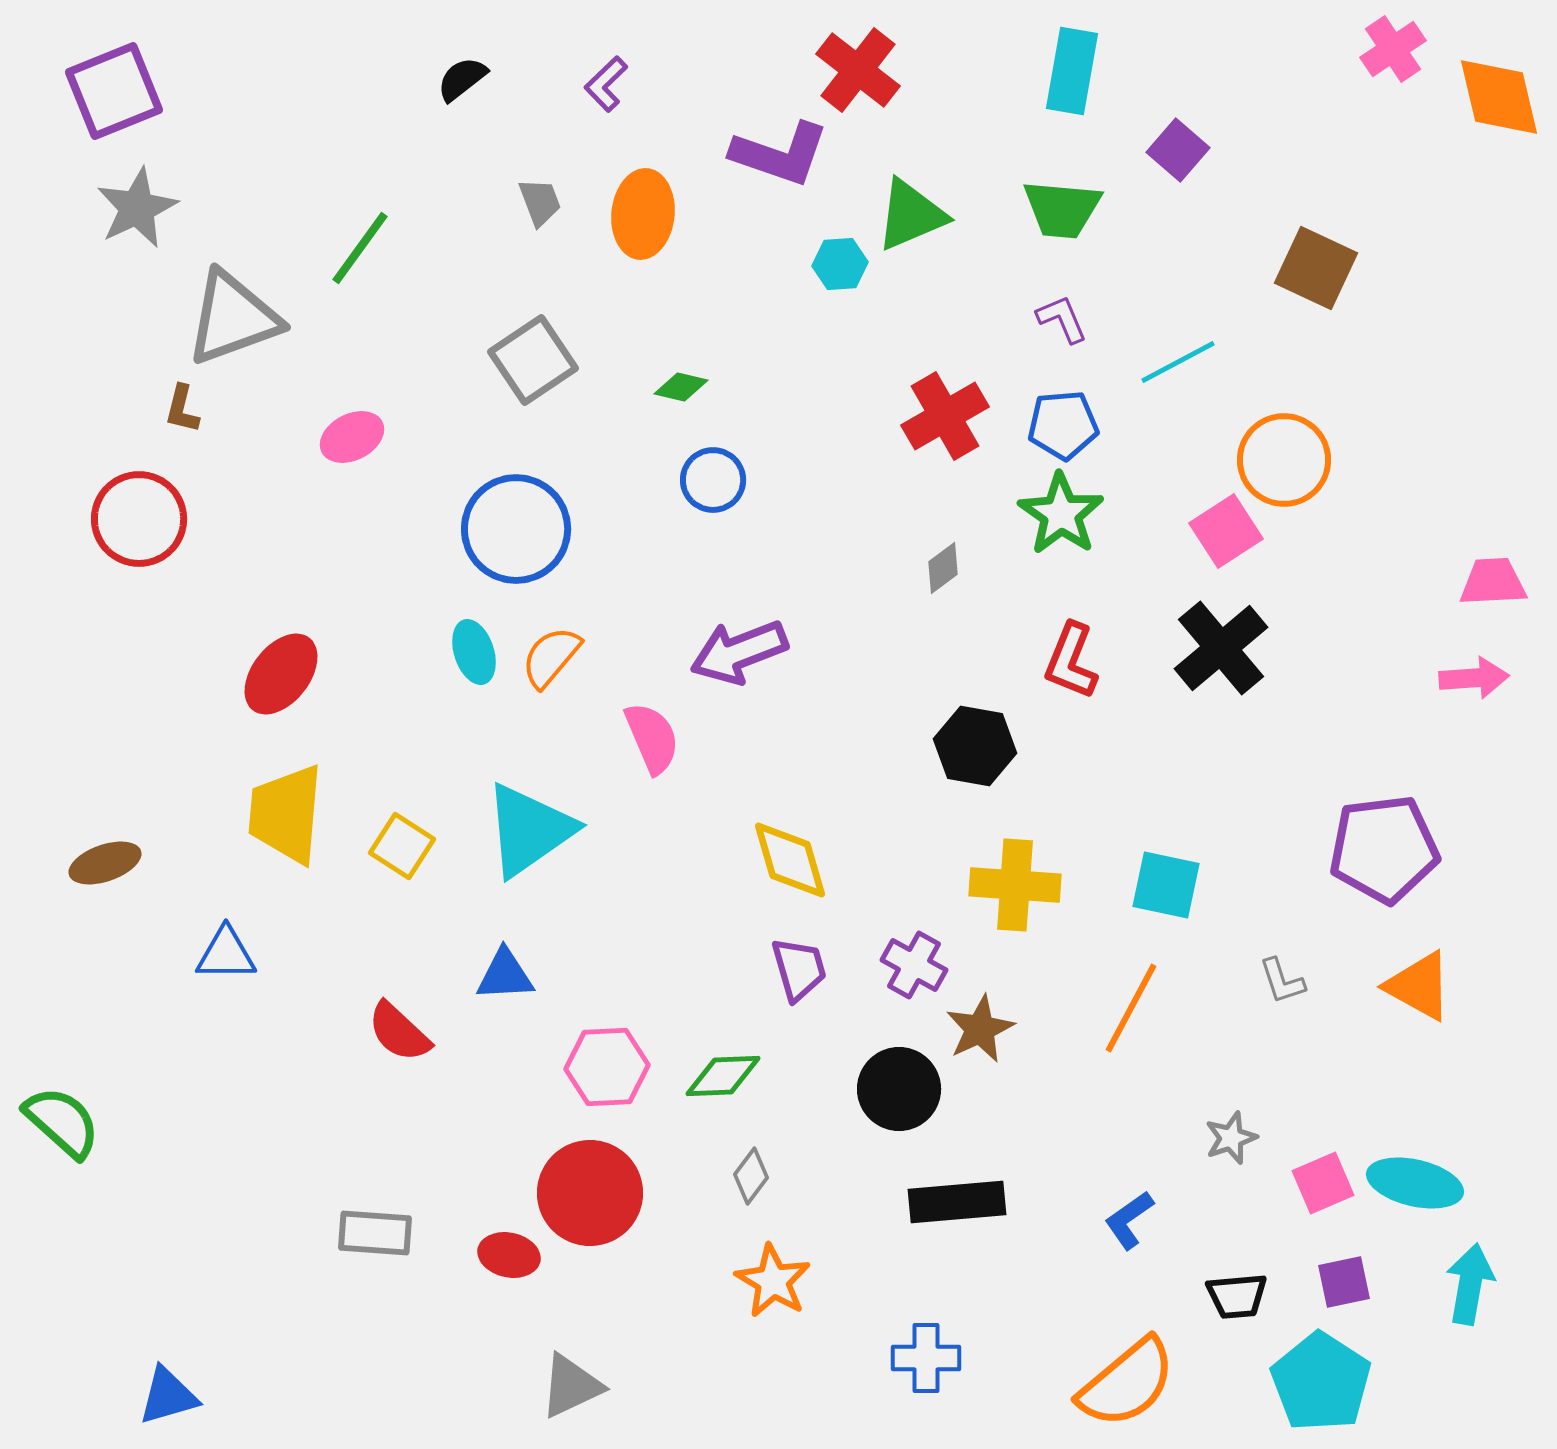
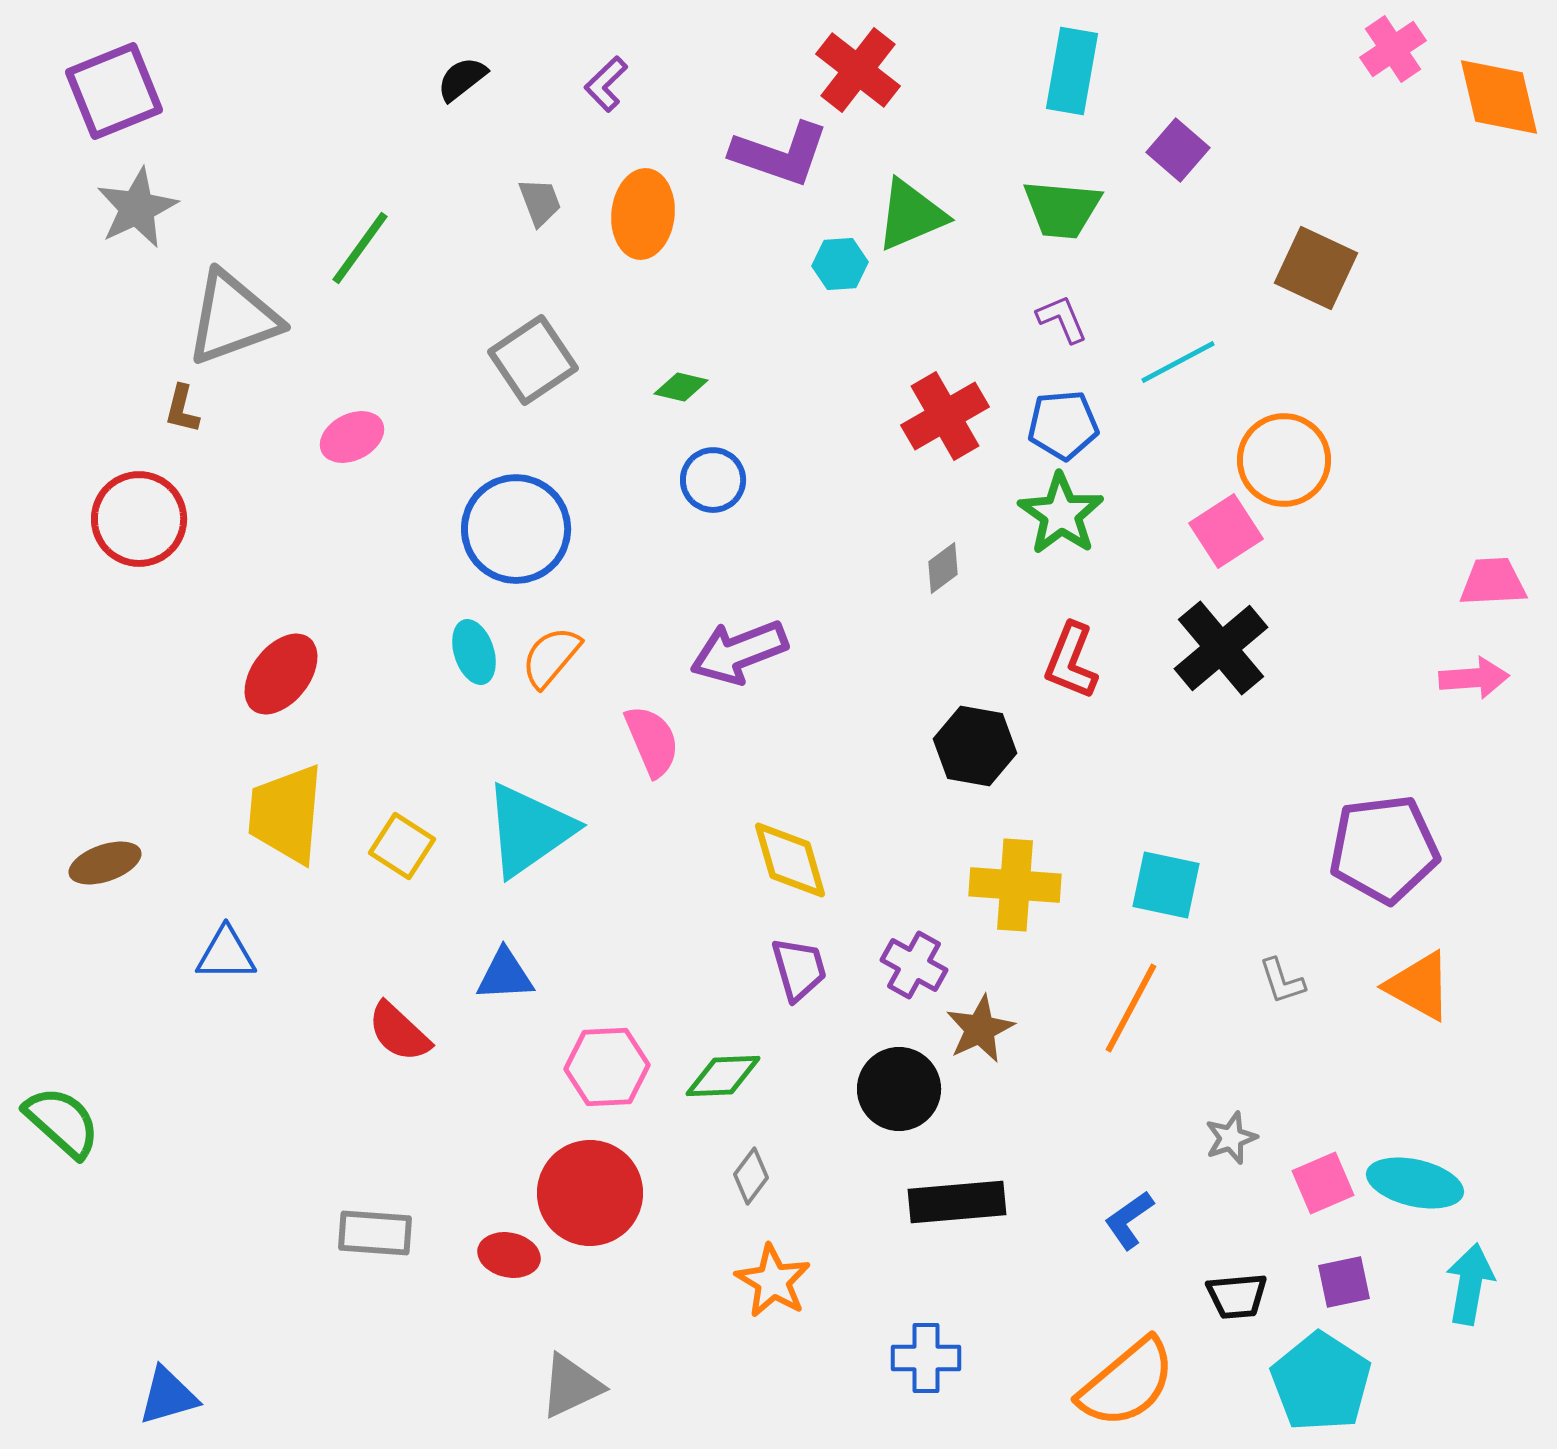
pink semicircle at (652, 738): moved 3 px down
